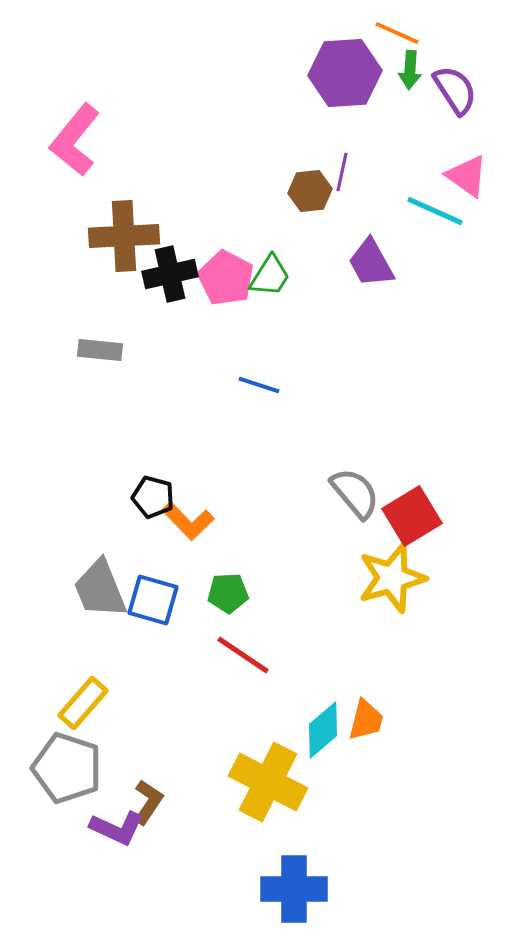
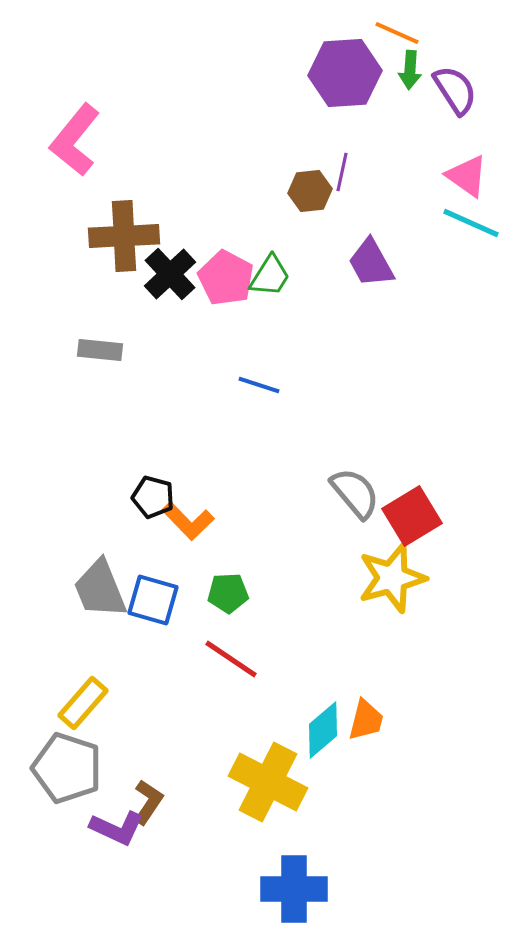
cyan line: moved 36 px right, 12 px down
black cross: rotated 30 degrees counterclockwise
red line: moved 12 px left, 4 px down
